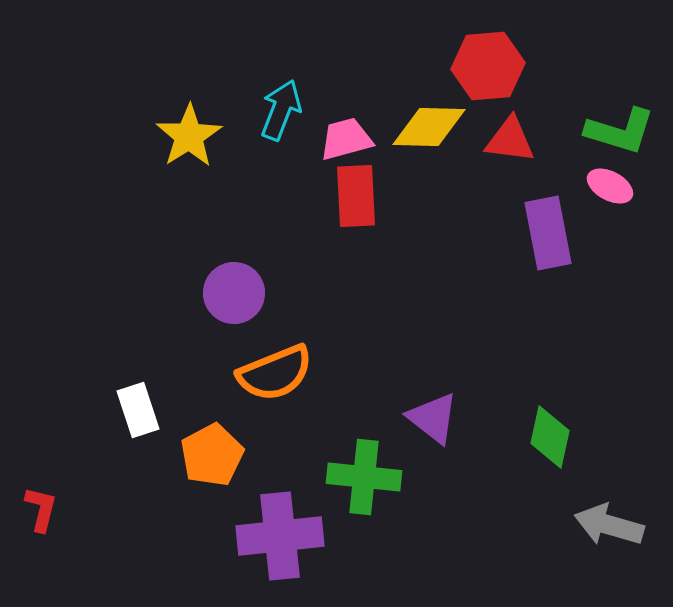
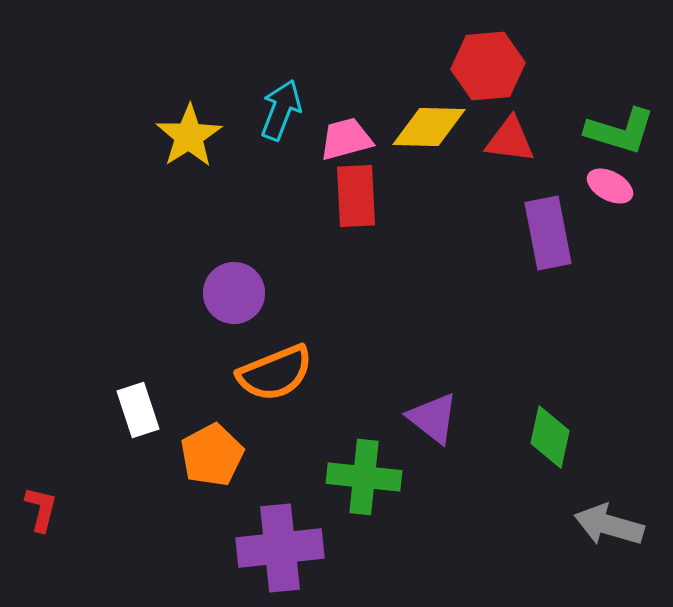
purple cross: moved 12 px down
